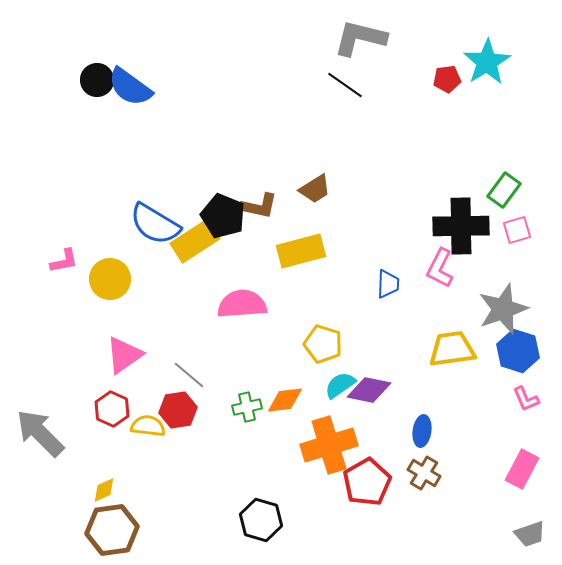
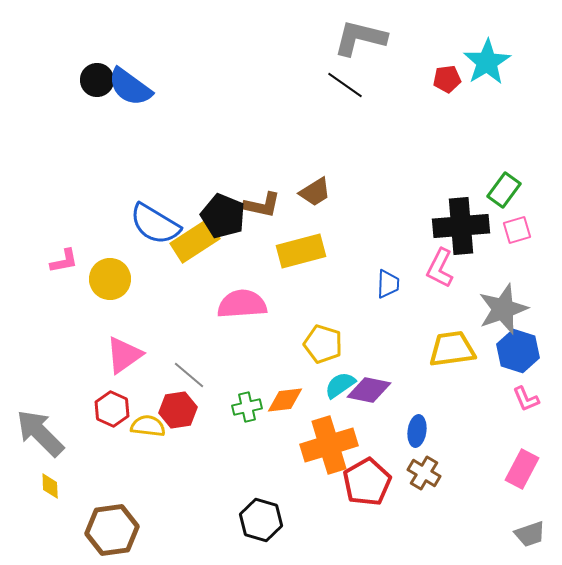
brown trapezoid at (315, 189): moved 3 px down
brown L-shape at (259, 206): moved 3 px right, 1 px up
black cross at (461, 226): rotated 4 degrees counterclockwise
blue ellipse at (422, 431): moved 5 px left
yellow diamond at (104, 490): moved 54 px left, 4 px up; rotated 68 degrees counterclockwise
